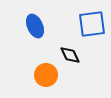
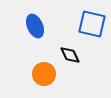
blue square: rotated 20 degrees clockwise
orange circle: moved 2 px left, 1 px up
